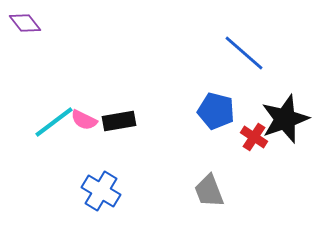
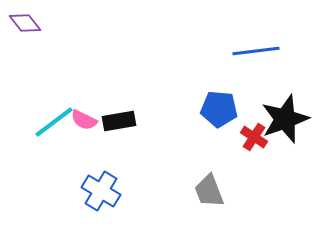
blue line: moved 12 px right, 2 px up; rotated 48 degrees counterclockwise
blue pentagon: moved 3 px right, 2 px up; rotated 9 degrees counterclockwise
